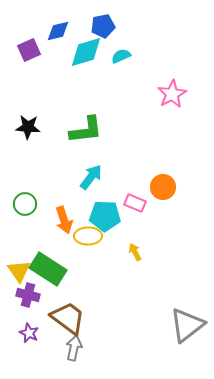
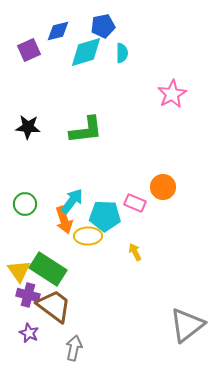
cyan semicircle: moved 1 px right, 3 px up; rotated 114 degrees clockwise
cyan arrow: moved 19 px left, 24 px down
brown trapezoid: moved 14 px left, 12 px up
